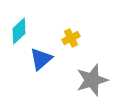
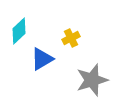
blue triangle: moved 1 px right; rotated 10 degrees clockwise
